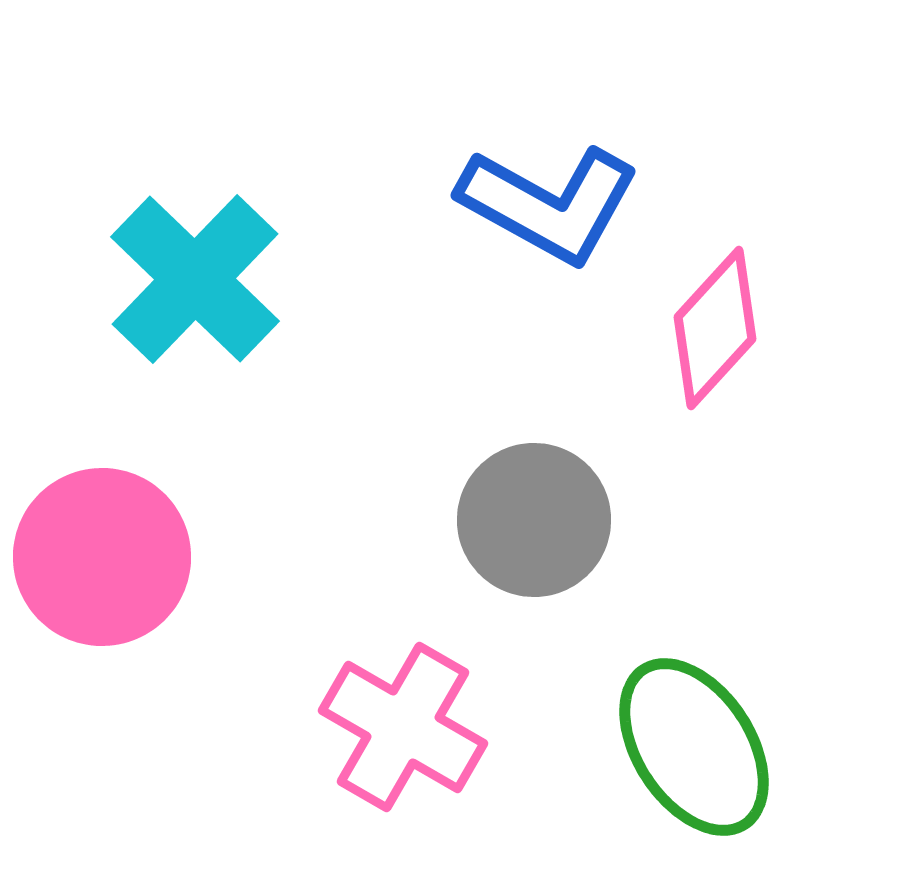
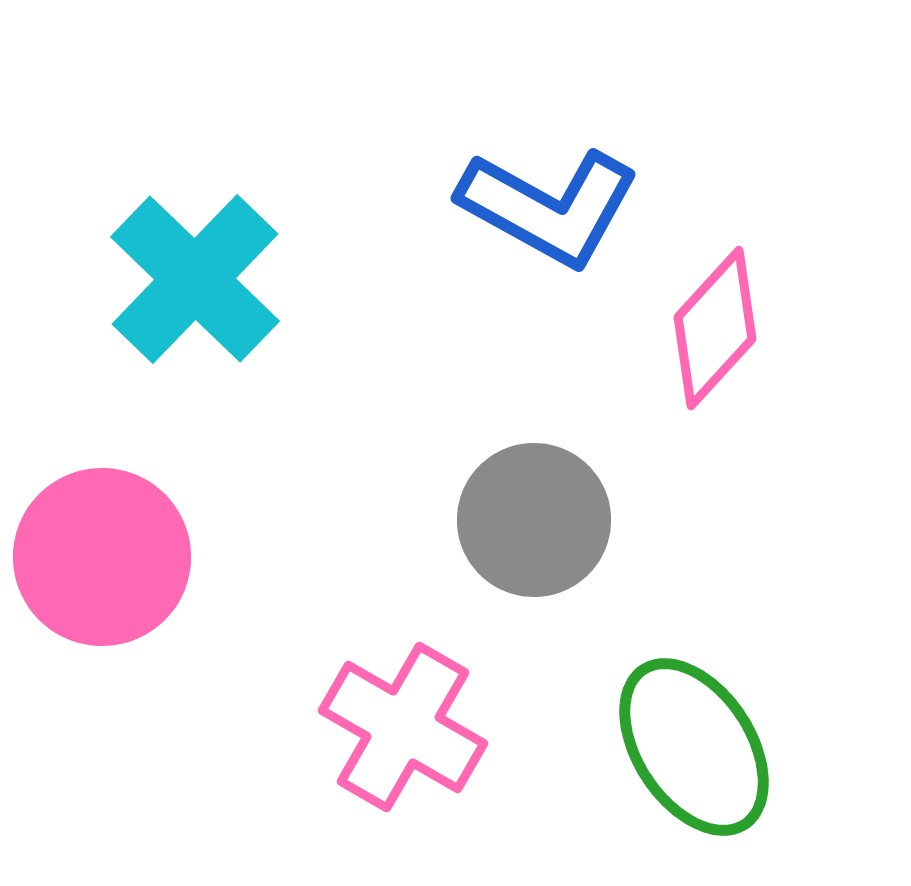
blue L-shape: moved 3 px down
